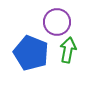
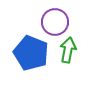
purple circle: moved 2 px left
